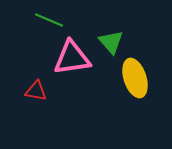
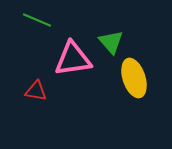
green line: moved 12 px left
pink triangle: moved 1 px right, 1 px down
yellow ellipse: moved 1 px left
